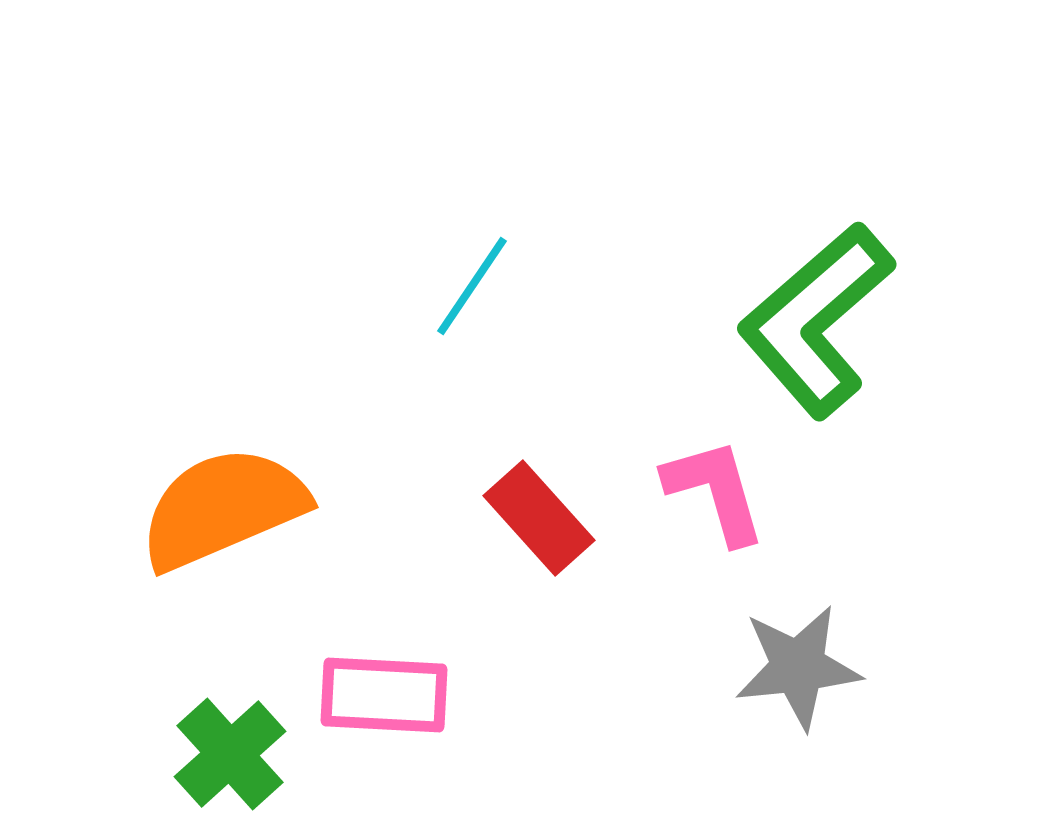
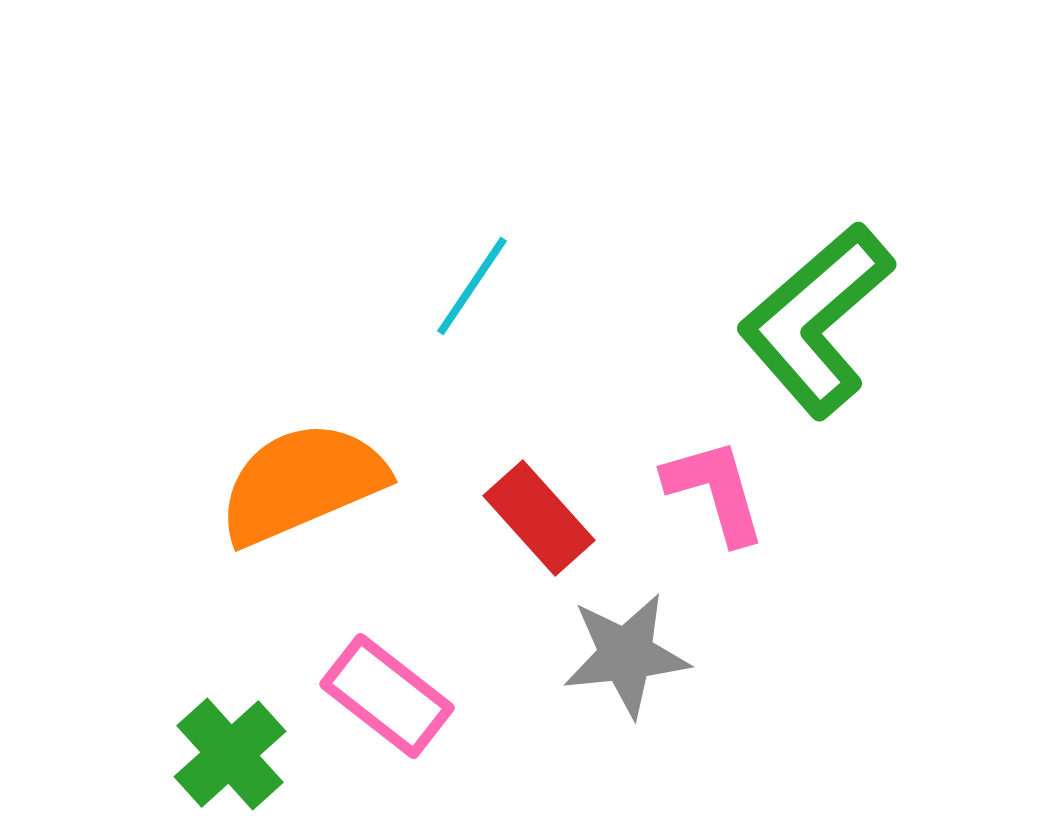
orange semicircle: moved 79 px right, 25 px up
gray star: moved 172 px left, 12 px up
pink rectangle: moved 3 px right, 1 px down; rotated 35 degrees clockwise
